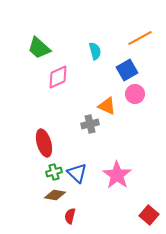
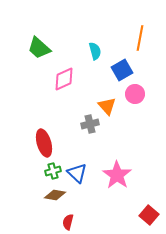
orange line: rotated 50 degrees counterclockwise
blue square: moved 5 px left
pink diamond: moved 6 px right, 2 px down
orange triangle: rotated 24 degrees clockwise
green cross: moved 1 px left, 1 px up
red semicircle: moved 2 px left, 6 px down
